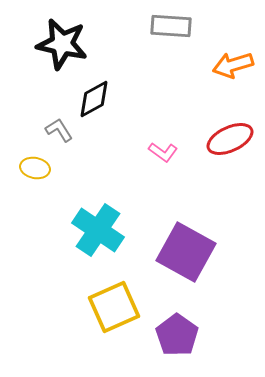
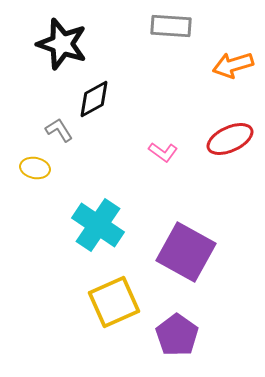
black star: rotated 6 degrees clockwise
cyan cross: moved 5 px up
yellow square: moved 5 px up
